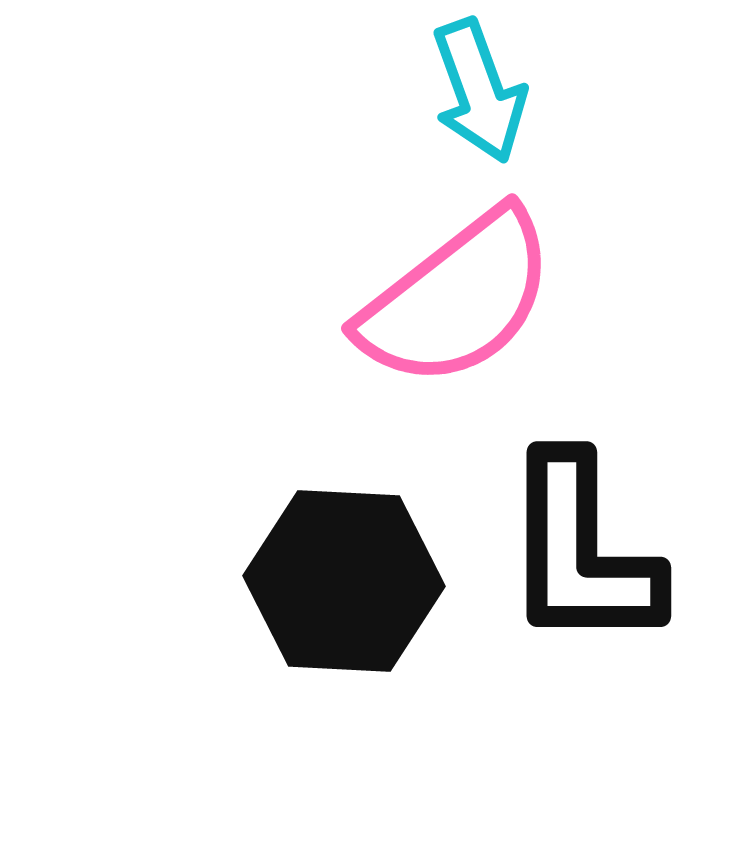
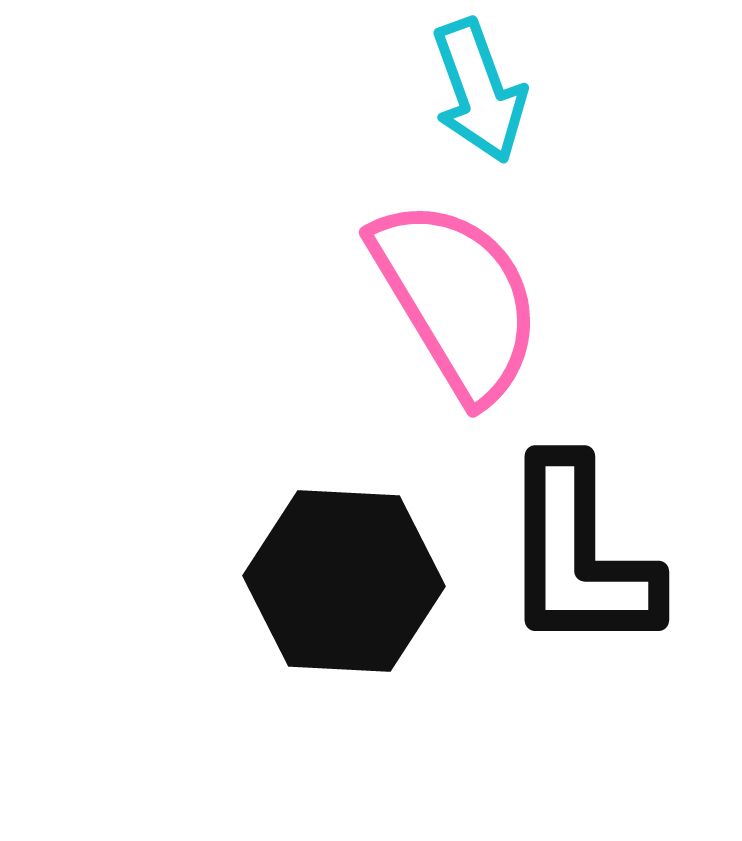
pink semicircle: rotated 83 degrees counterclockwise
black L-shape: moved 2 px left, 4 px down
